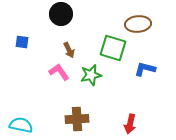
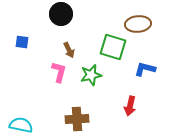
green square: moved 1 px up
pink L-shape: rotated 50 degrees clockwise
red arrow: moved 18 px up
